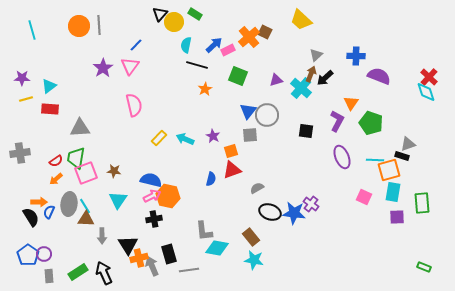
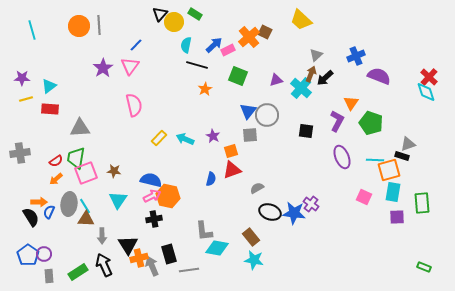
blue cross at (356, 56): rotated 24 degrees counterclockwise
black arrow at (104, 273): moved 8 px up
